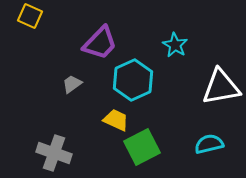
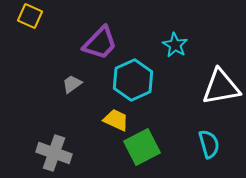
cyan semicircle: rotated 88 degrees clockwise
